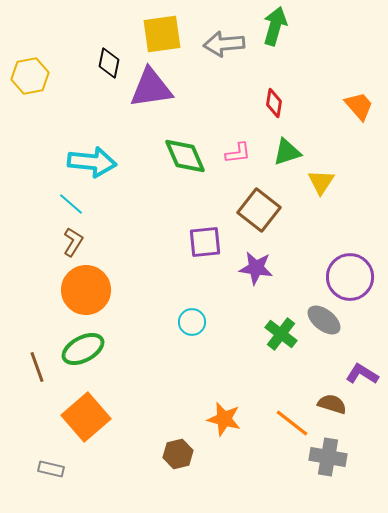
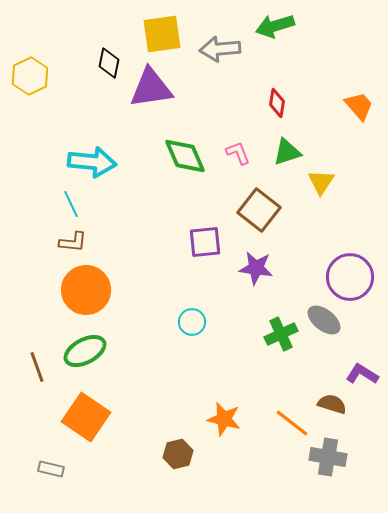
green arrow: rotated 123 degrees counterclockwise
gray arrow: moved 4 px left, 5 px down
yellow hexagon: rotated 15 degrees counterclockwise
red diamond: moved 3 px right
pink L-shape: rotated 104 degrees counterclockwise
cyan line: rotated 24 degrees clockwise
brown L-shape: rotated 64 degrees clockwise
green cross: rotated 28 degrees clockwise
green ellipse: moved 2 px right, 2 px down
orange square: rotated 15 degrees counterclockwise
